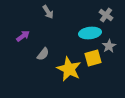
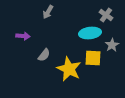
gray arrow: rotated 64 degrees clockwise
purple arrow: rotated 40 degrees clockwise
gray star: moved 3 px right, 1 px up
gray semicircle: moved 1 px right, 1 px down
yellow square: rotated 18 degrees clockwise
